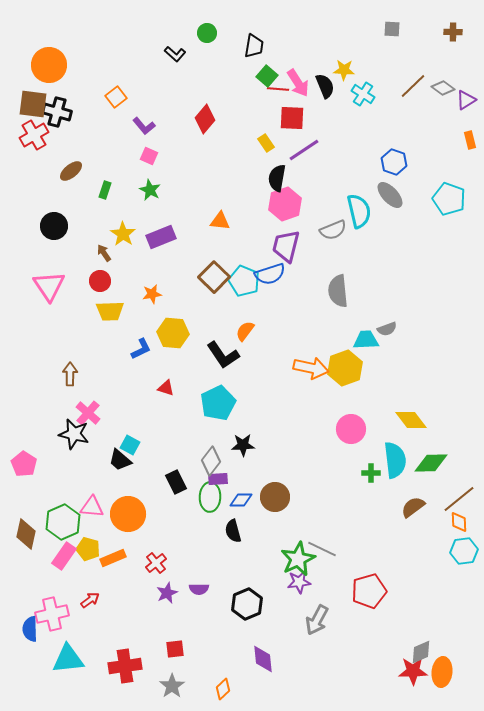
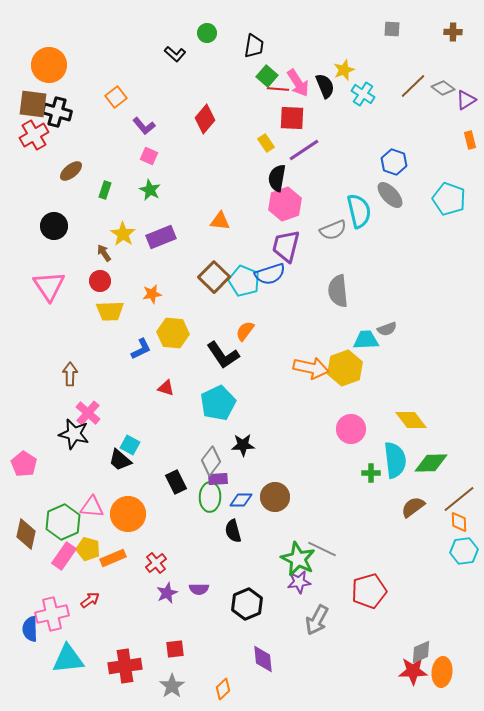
yellow star at (344, 70): rotated 25 degrees counterclockwise
green star at (298, 559): rotated 20 degrees counterclockwise
